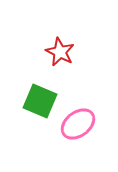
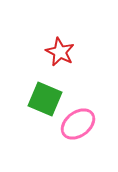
green square: moved 5 px right, 2 px up
